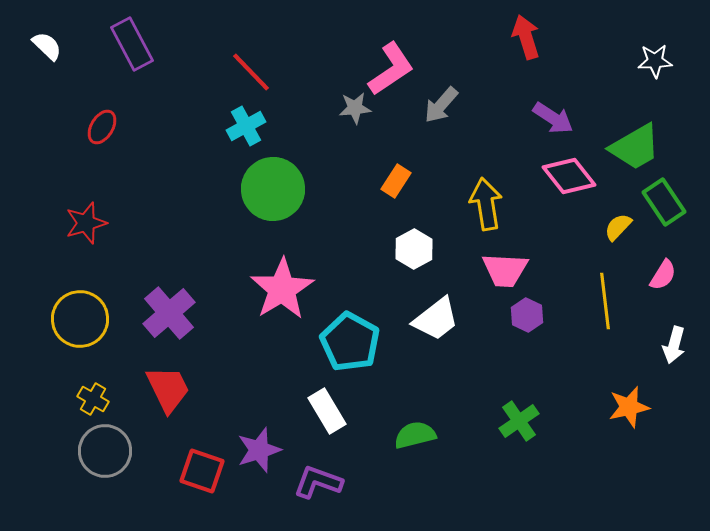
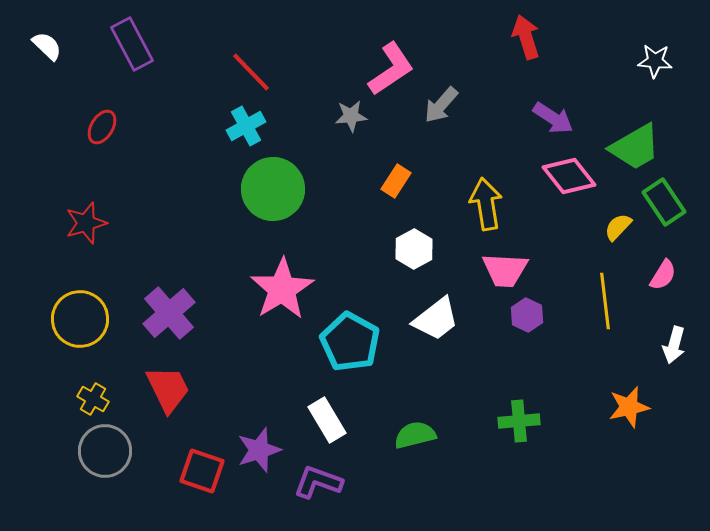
white star: rotated 8 degrees clockwise
gray star: moved 4 px left, 8 px down
white rectangle: moved 9 px down
green cross: rotated 30 degrees clockwise
